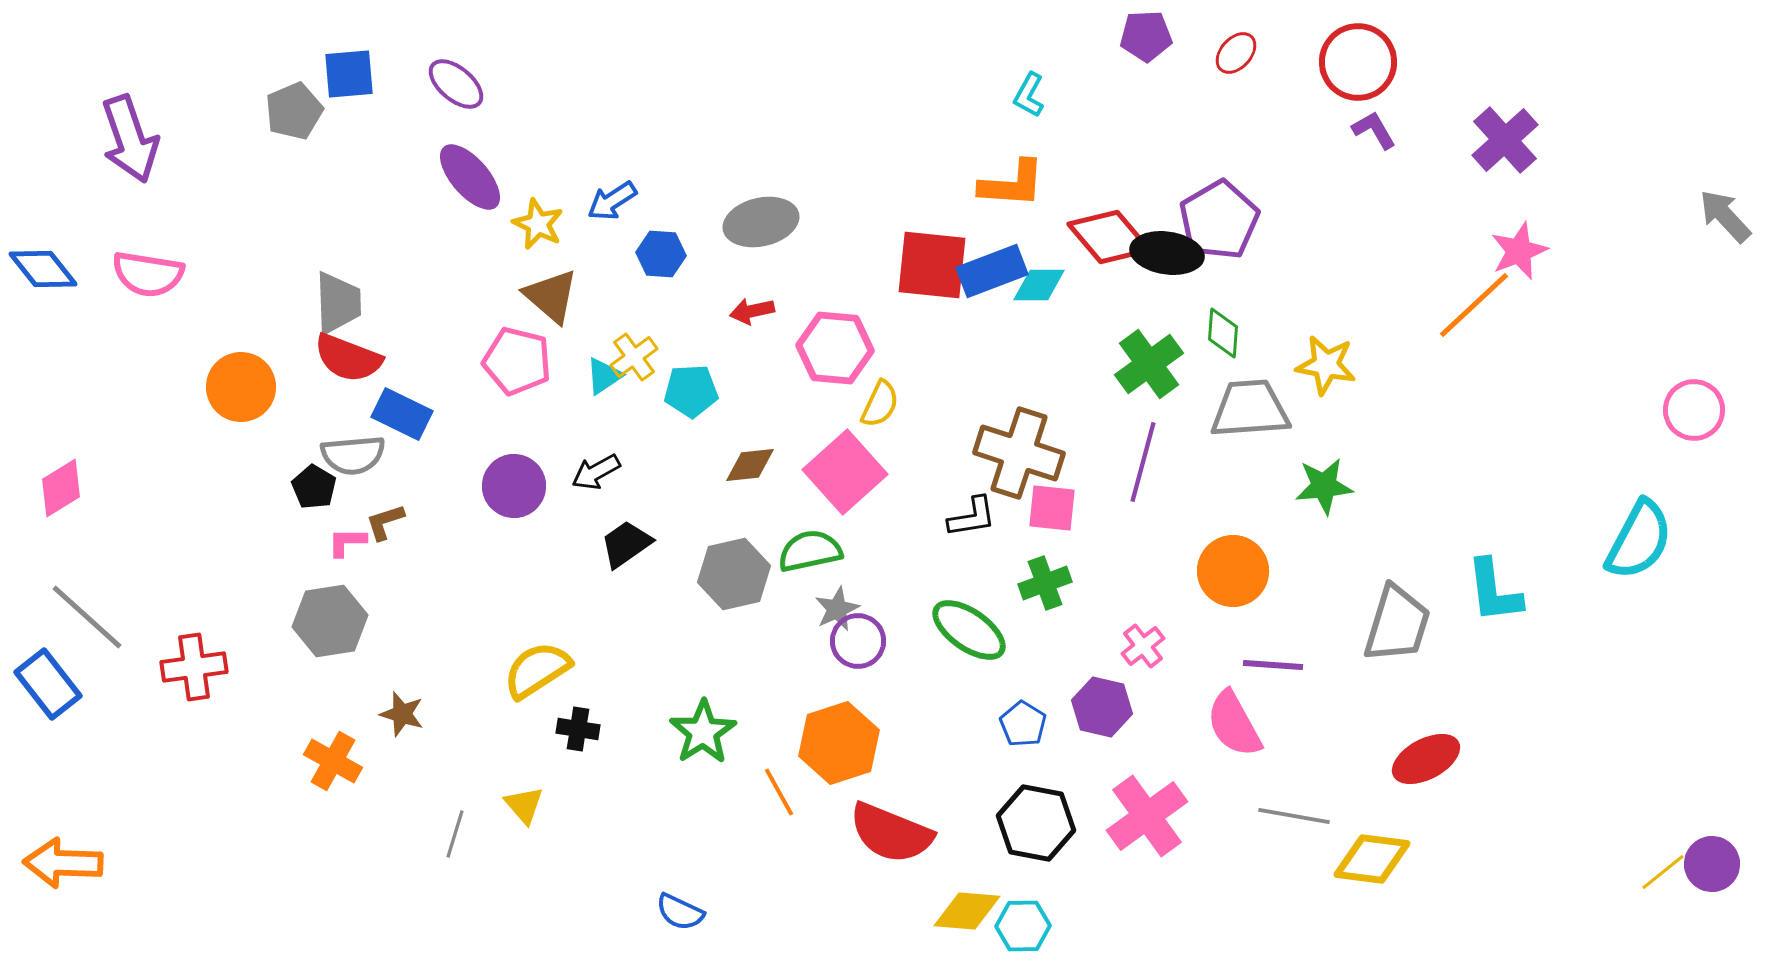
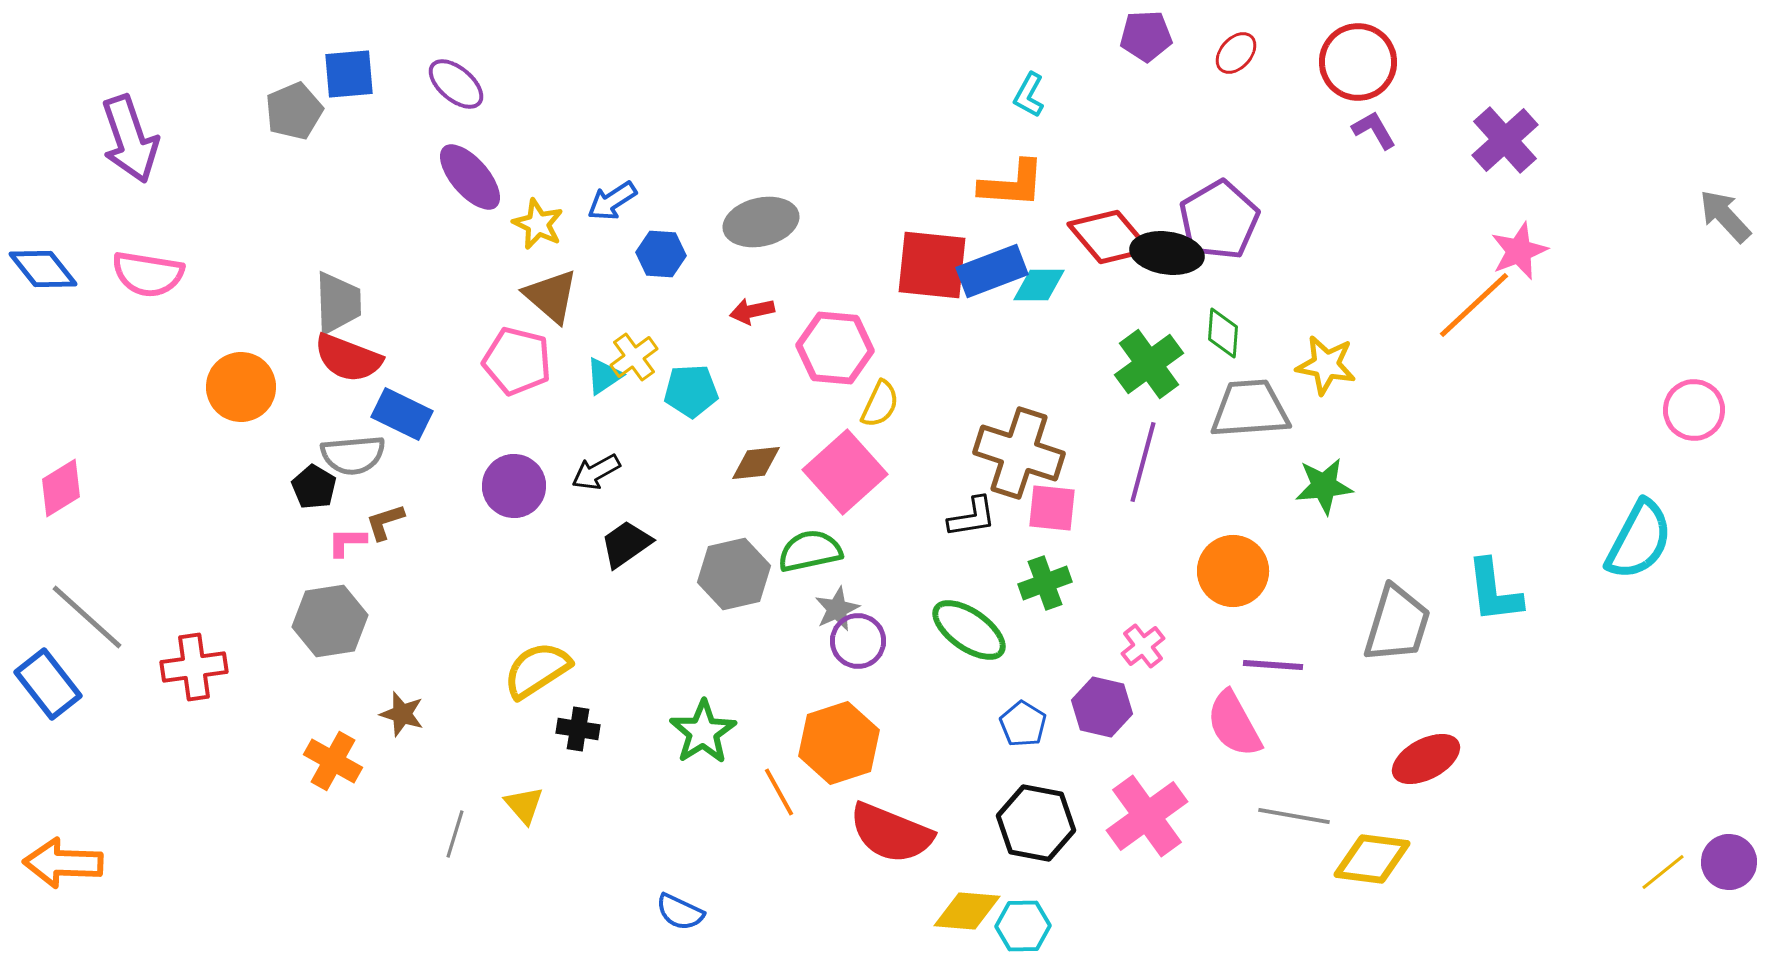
brown diamond at (750, 465): moved 6 px right, 2 px up
purple circle at (1712, 864): moved 17 px right, 2 px up
